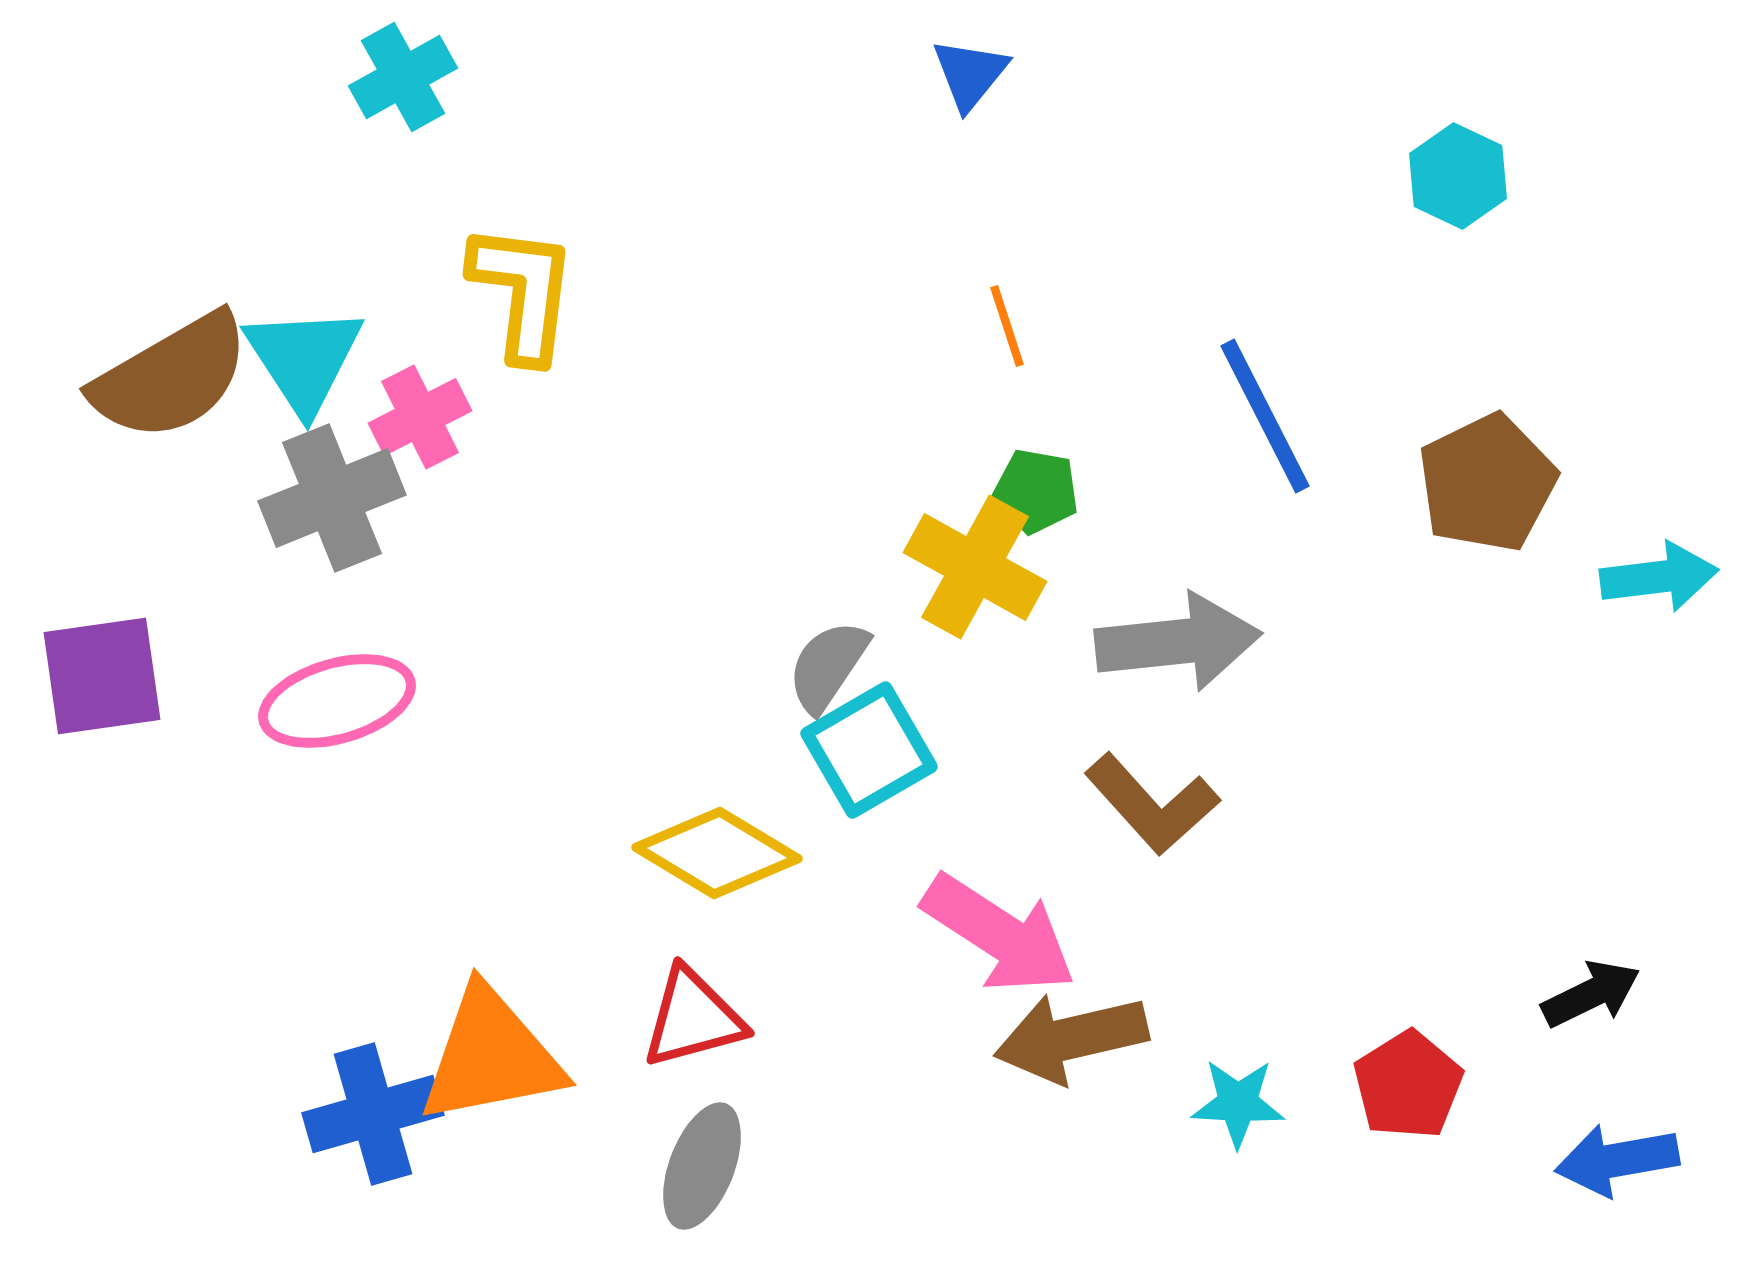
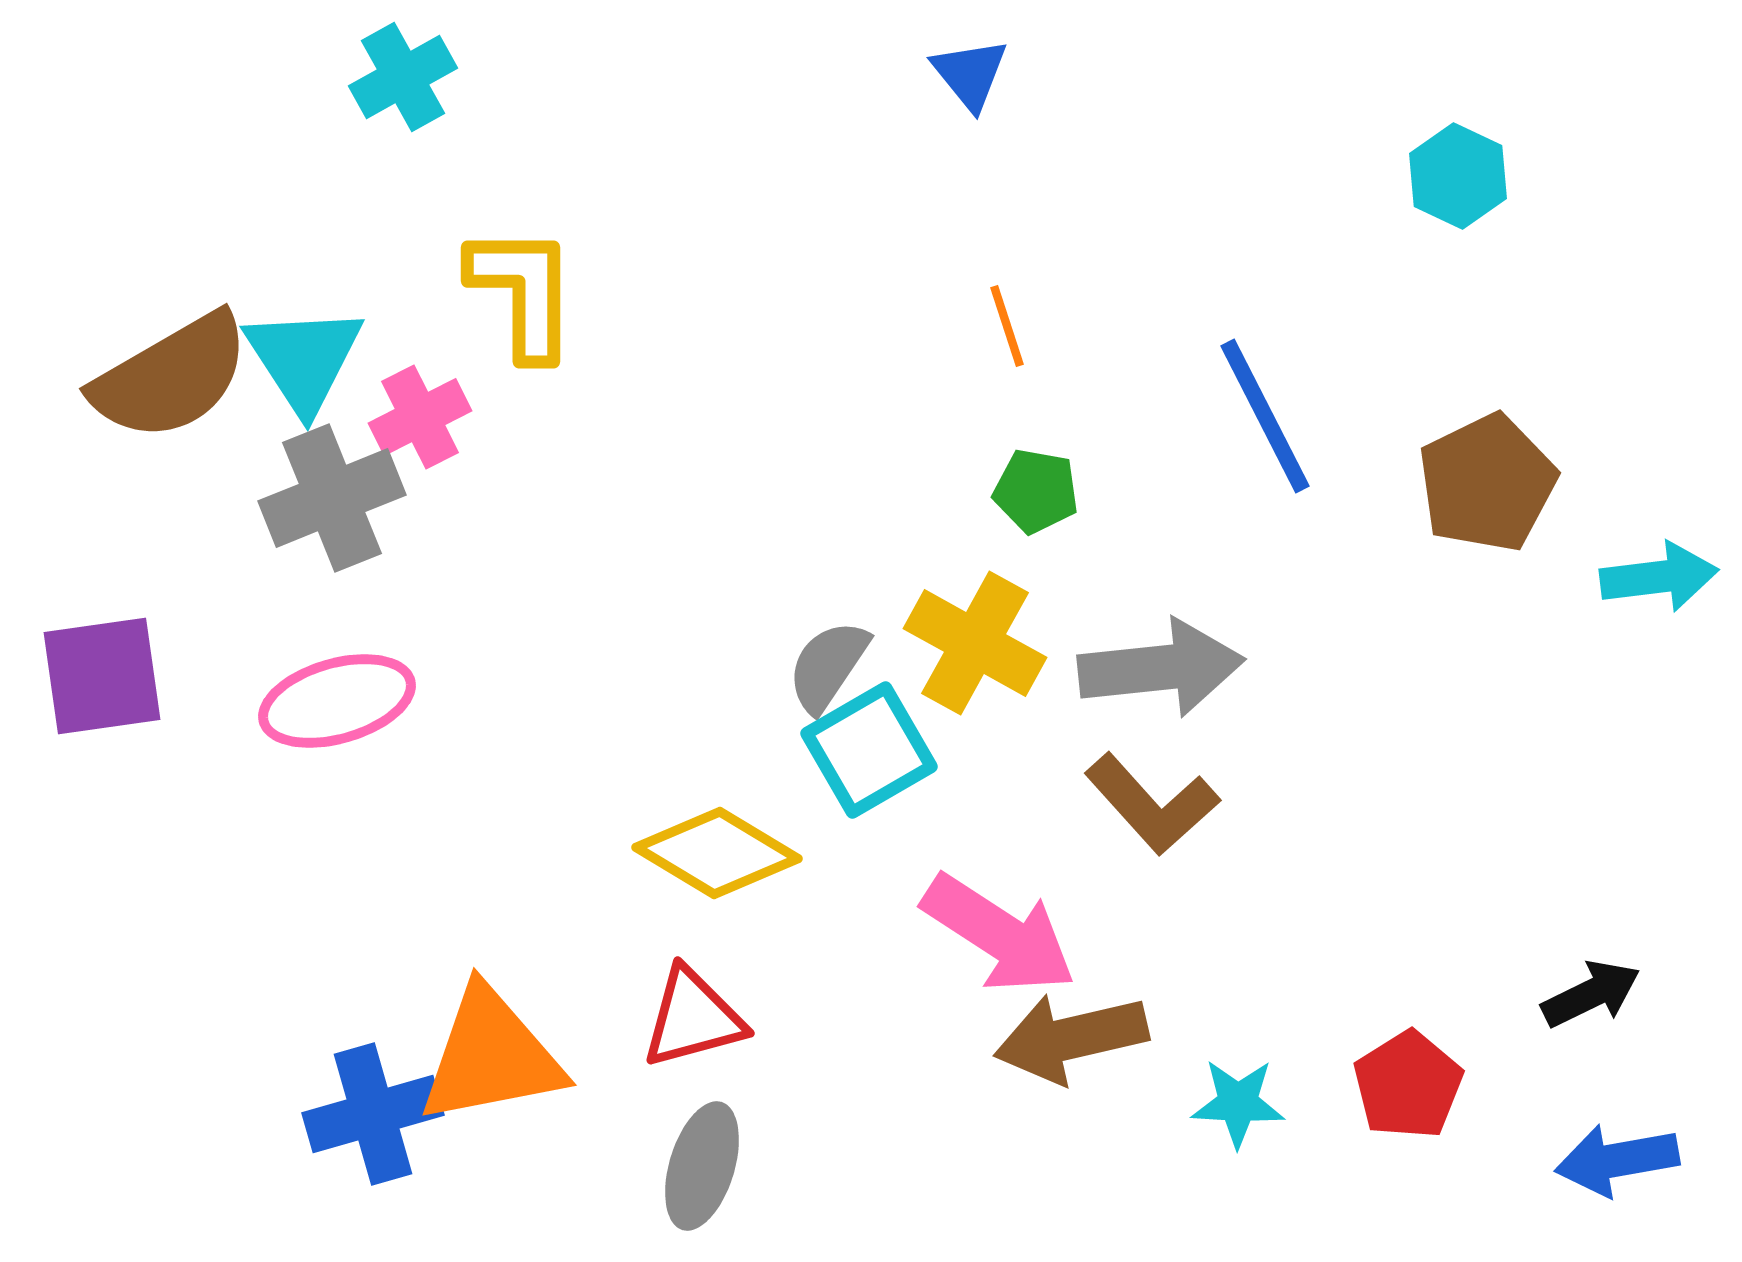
blue triangle: rotated 18 degrees counterclockwise
yellow L-shape: rotated 7 degrees counterclockwise
yellow cross: moved 76 px down
gray arrow: moved 17 px left, 26 px down
gray ellipse: rotated 4 degrees counterclockwise
